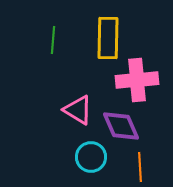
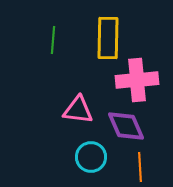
pink triangle: rotated 24 degrees counterclockwise
purple diamond: moved 5 px right
